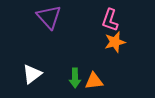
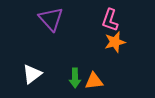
purple triangle: moved 2 px right, 2 px down
